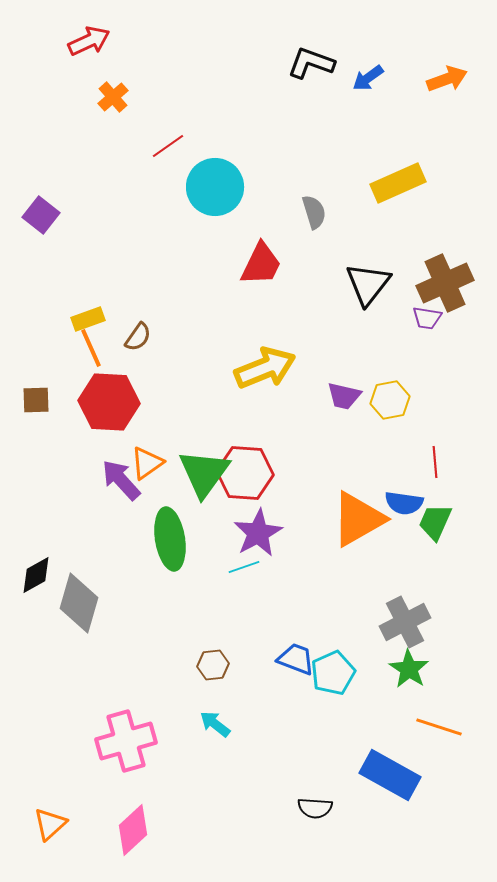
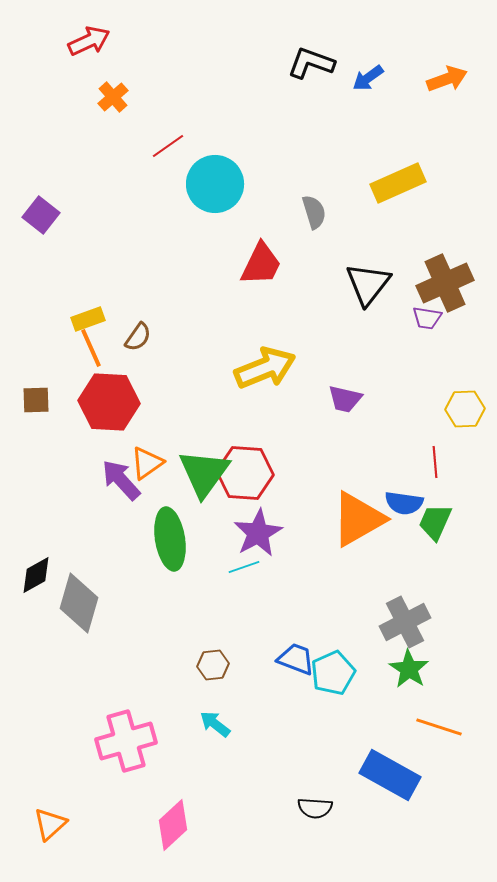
cyan circle at (215, 187): moved 3 px up
purple trapezoid at (344, 396): moved 1 px right, 3 px down
yellow hexagon at (390, 400): moved 75 px right, 9 px down; rotated 9 degrees clockwise
pink diamond at (133, 830): moved 40 px right, 5 px up
